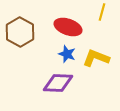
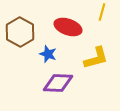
blue star: moved 19 px left
yellow L-shape: rotated 144 degrees clockwise
